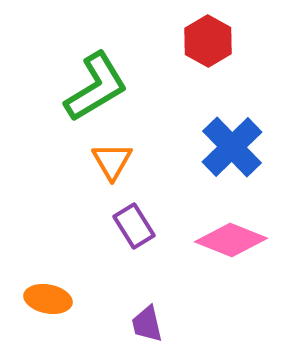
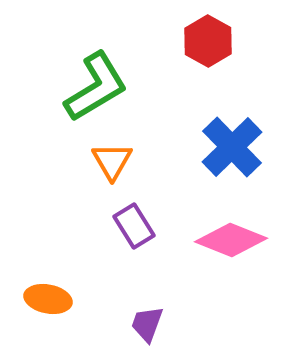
purple trapezoid: rotated 33 degrees clockwise
